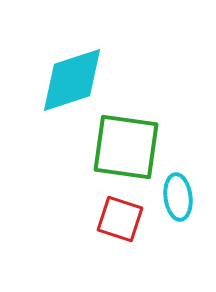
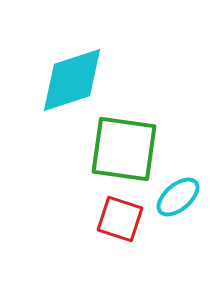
green square: moved 2 px left, 2 px down
cyan ellipse: rotated 57 degrees clockwise
